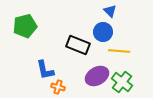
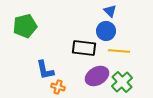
blue circle: moved 3 px right, 1 px up
black rectangle: moved 6 px right, 3 px down; rotated 15 degrees counterclockwise
green cross: rotated 10 degrees clockwise
